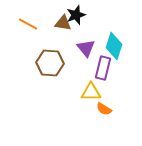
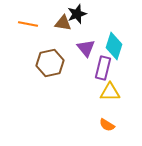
black star: moved 1 px right, 1 px up
orange line: rotated 18 degrees counterclockwise
brown hexagon: rotated 16 degrees counterclockwise
yellow triangle: moved 19 px right
orange semicircle: moved 3 px right, 16 px down
